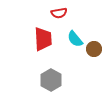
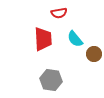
brown circle: moved 5 px down
gray hexagon: rotated 20 degrees counterclockwise
